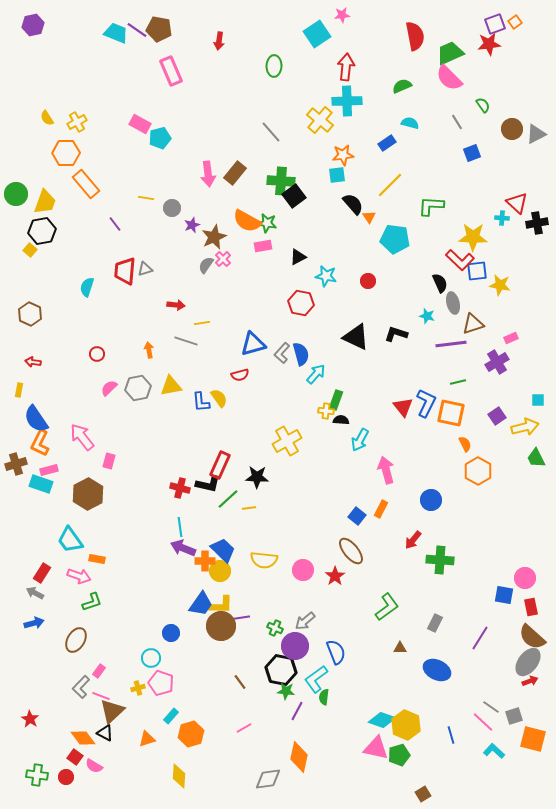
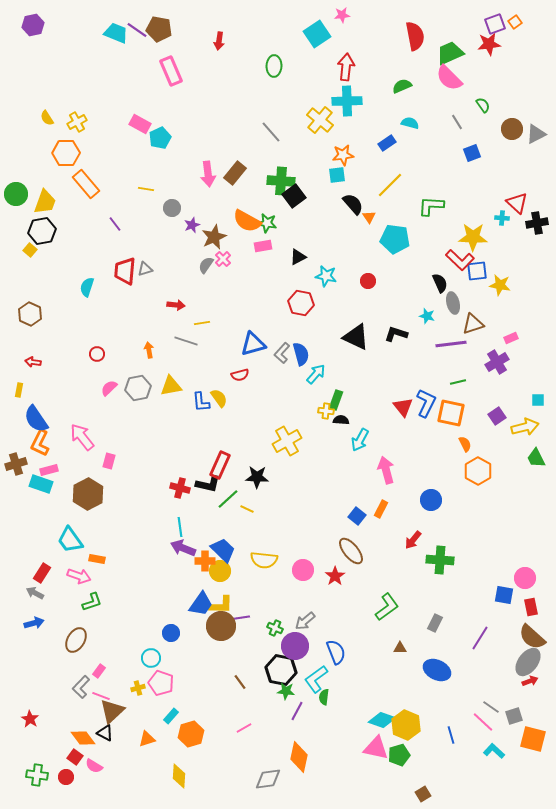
cyan pentagon at (160, 138): rotated 10 degrees counterclockwise
yellow line at (146, 198): moved 9 px up
yellow line at (249, 508): moved 2 px left, 1 px down; rotated 32 degrees clockwise
